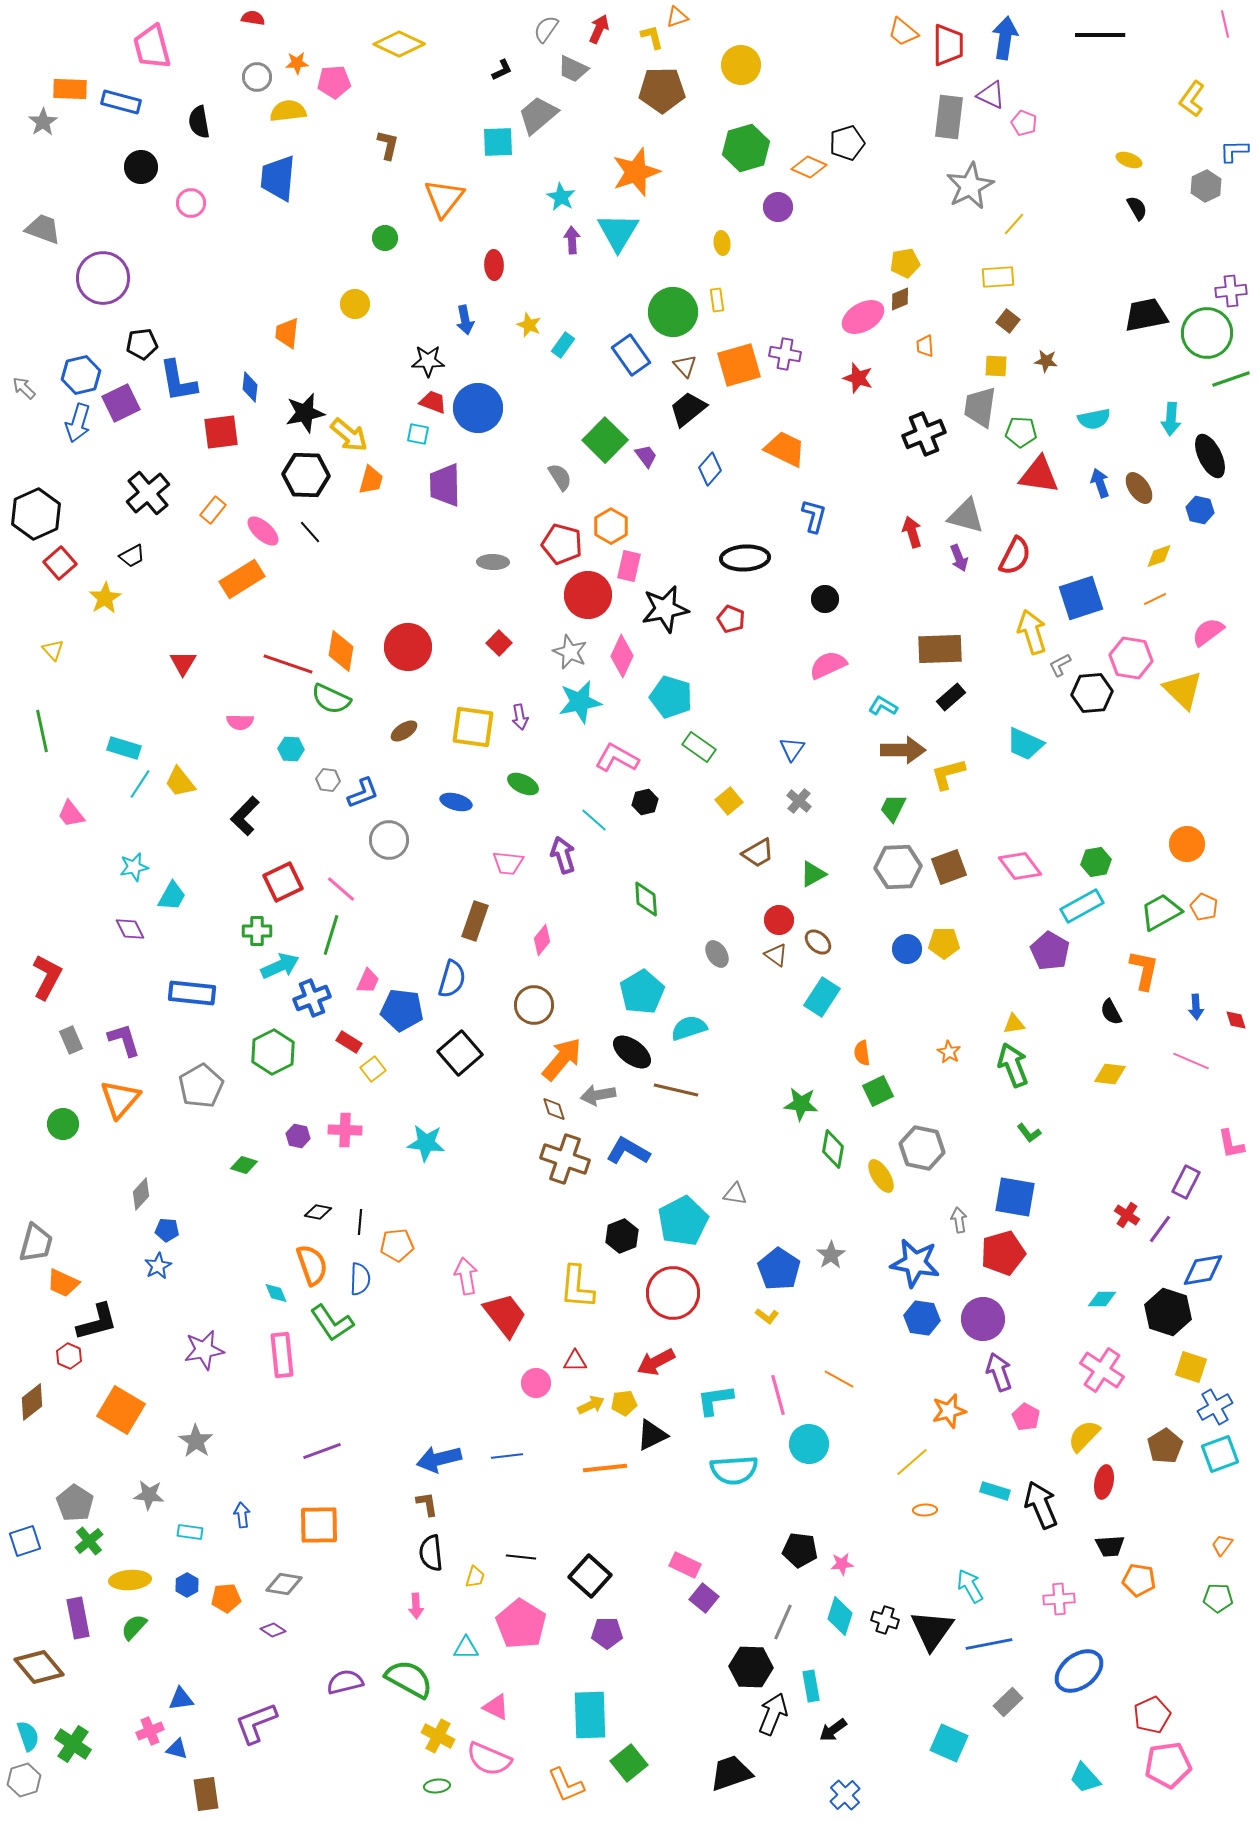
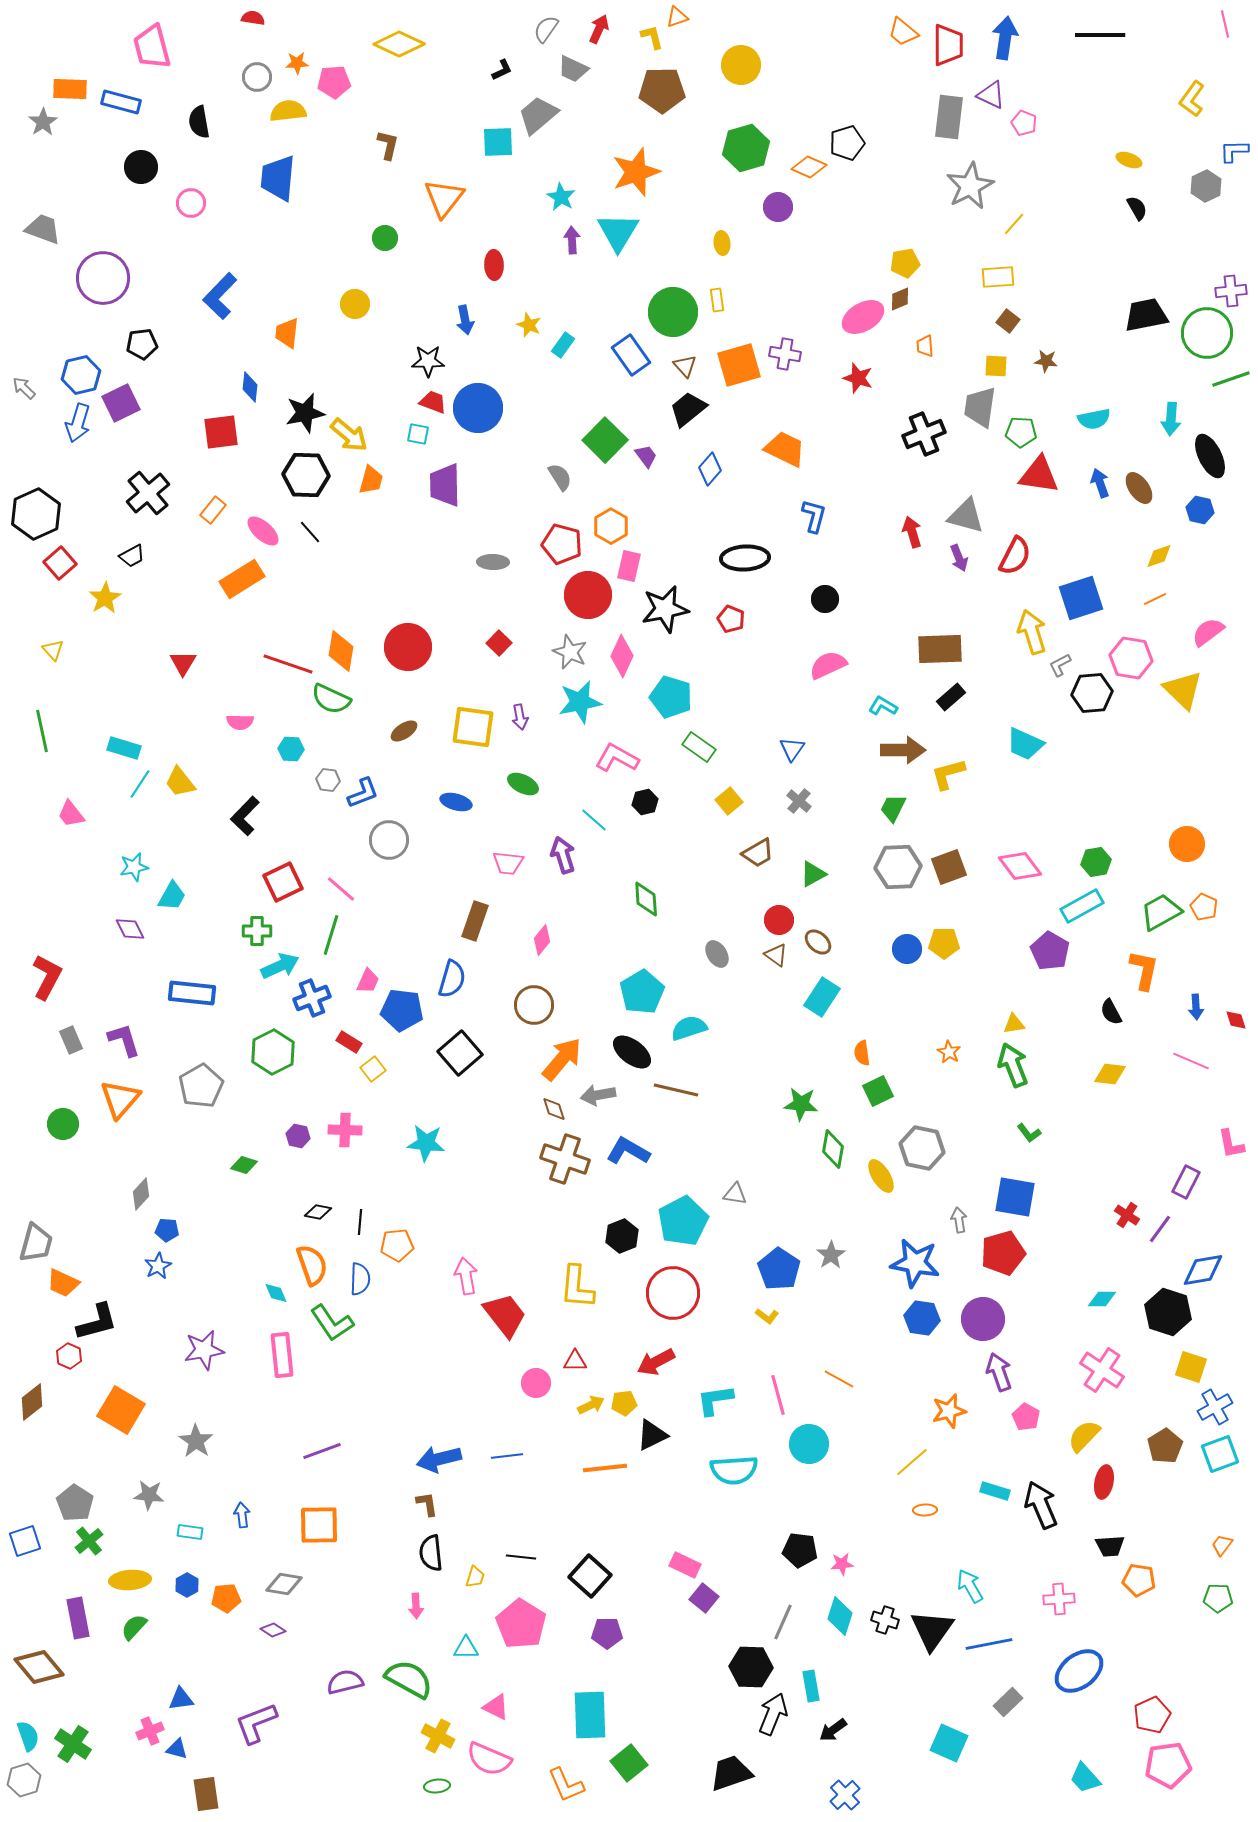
blue L-shape at (178, 381): moved 42 px right, 85 px up; rotated 54 degrees clockwise
